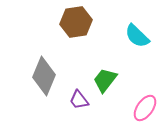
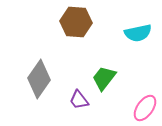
brown hexagon: rotated 12 degrees clockwise
cyan semicircle: moved 1 px right, 3 px up; rotated 56 degrees counterclockwise
gray diamond: moved 5 px left, 3 px down; rotated 12 degrees clockwise
green trapezoid: moved 1 px left, 2 px up
